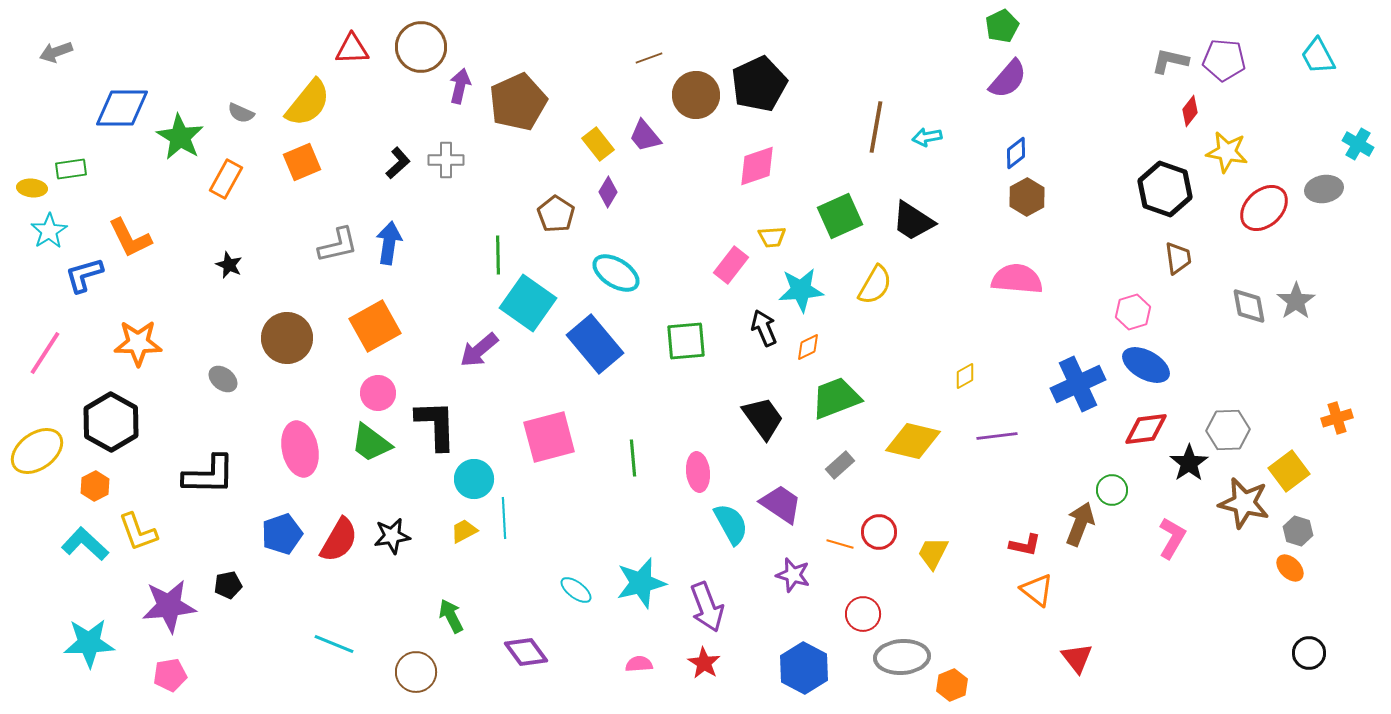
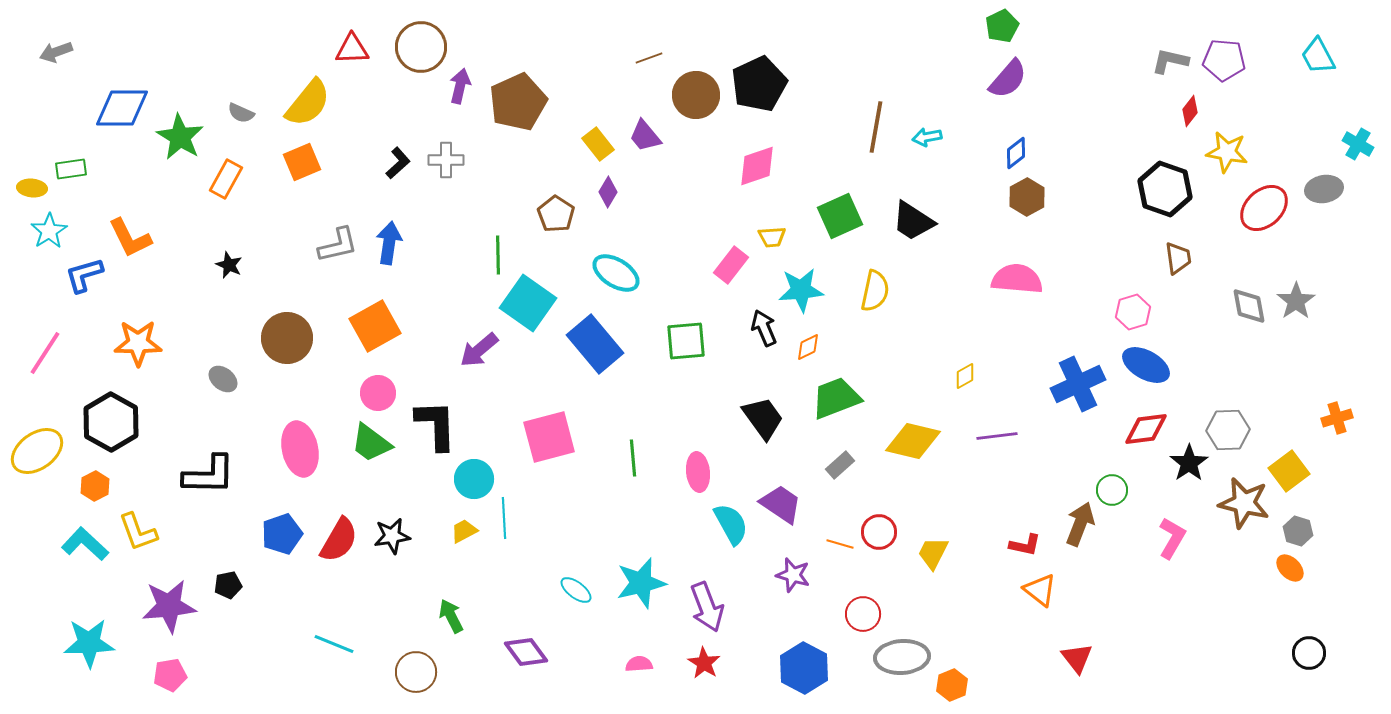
yellow semicircle at (875, 285): moved 6 px down; rotated 18 degrees counterclockwise
orange triangle at (1037, 590): moved 3 px right
